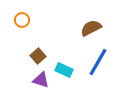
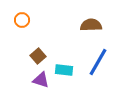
brown semicircle: moved 3 px up; rotated 25 degrees clockwise
cyan rectangle: rotated 18 degrees counterclockwise
